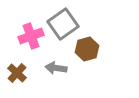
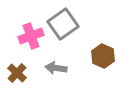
brown hexagon: moved 16 px right, 7 px down; rotated 20 degrees counterclockwise
